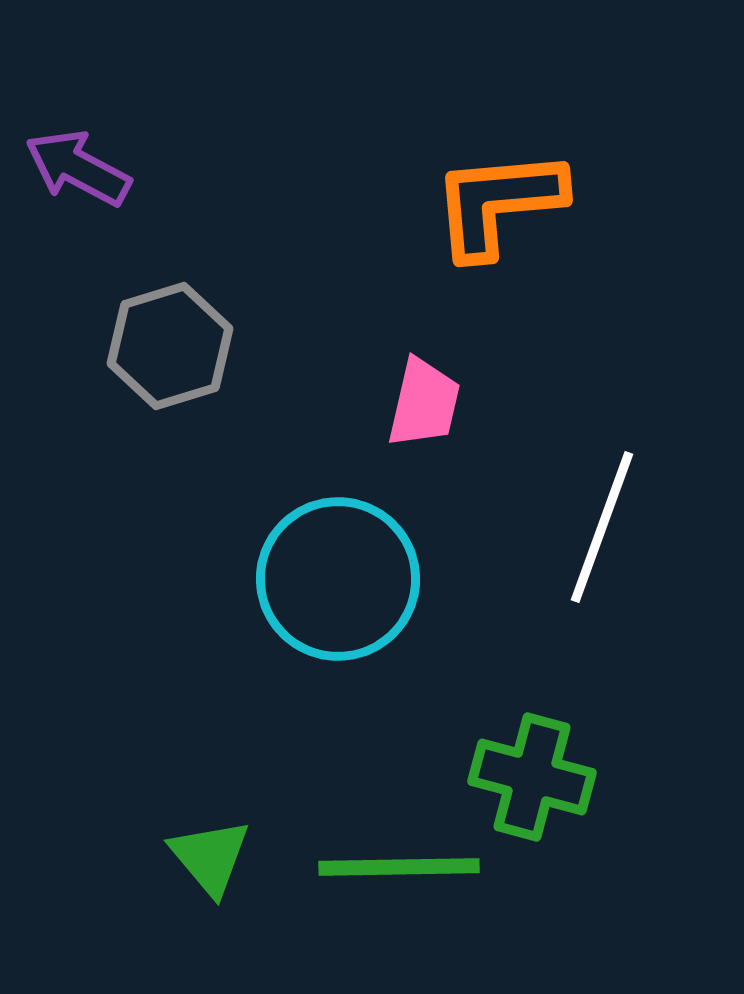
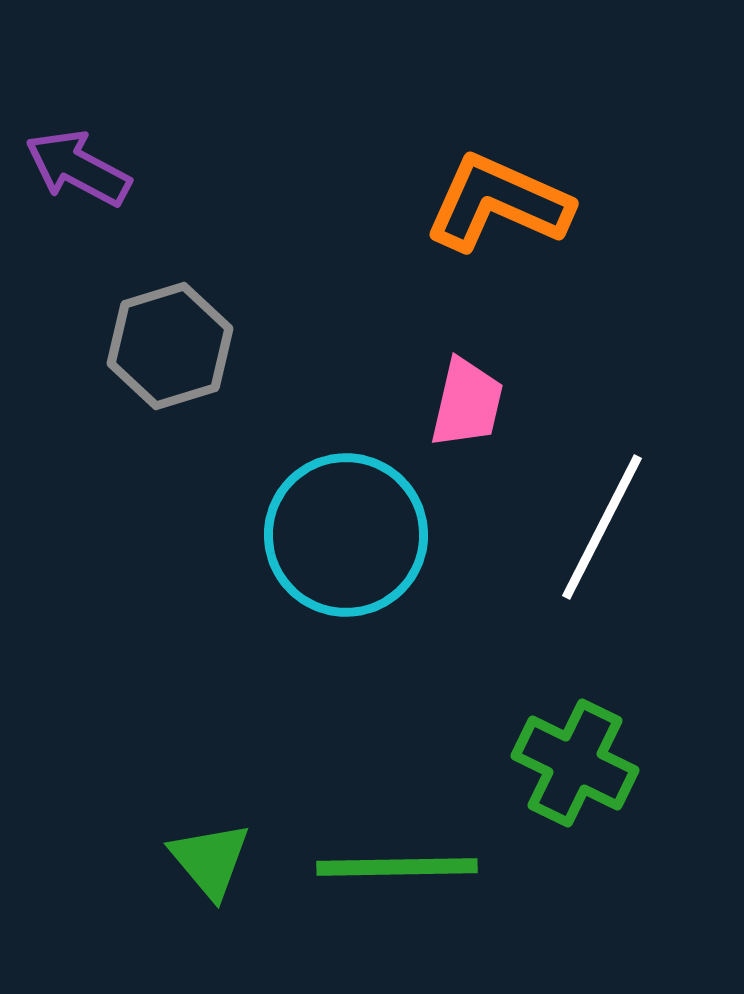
orange L-shape: rotated 29 degrees clockwise
pink trapezoid: moved 43 px right
white line: rotated 7 degrees clockwise
cyan circle: moved 8 px right, 44 px up
green cross: moved 43 px right, 14 px up; rotated 11 degrees clockwise
green triangle: moved 3 px down
green line: moved 2 px left
